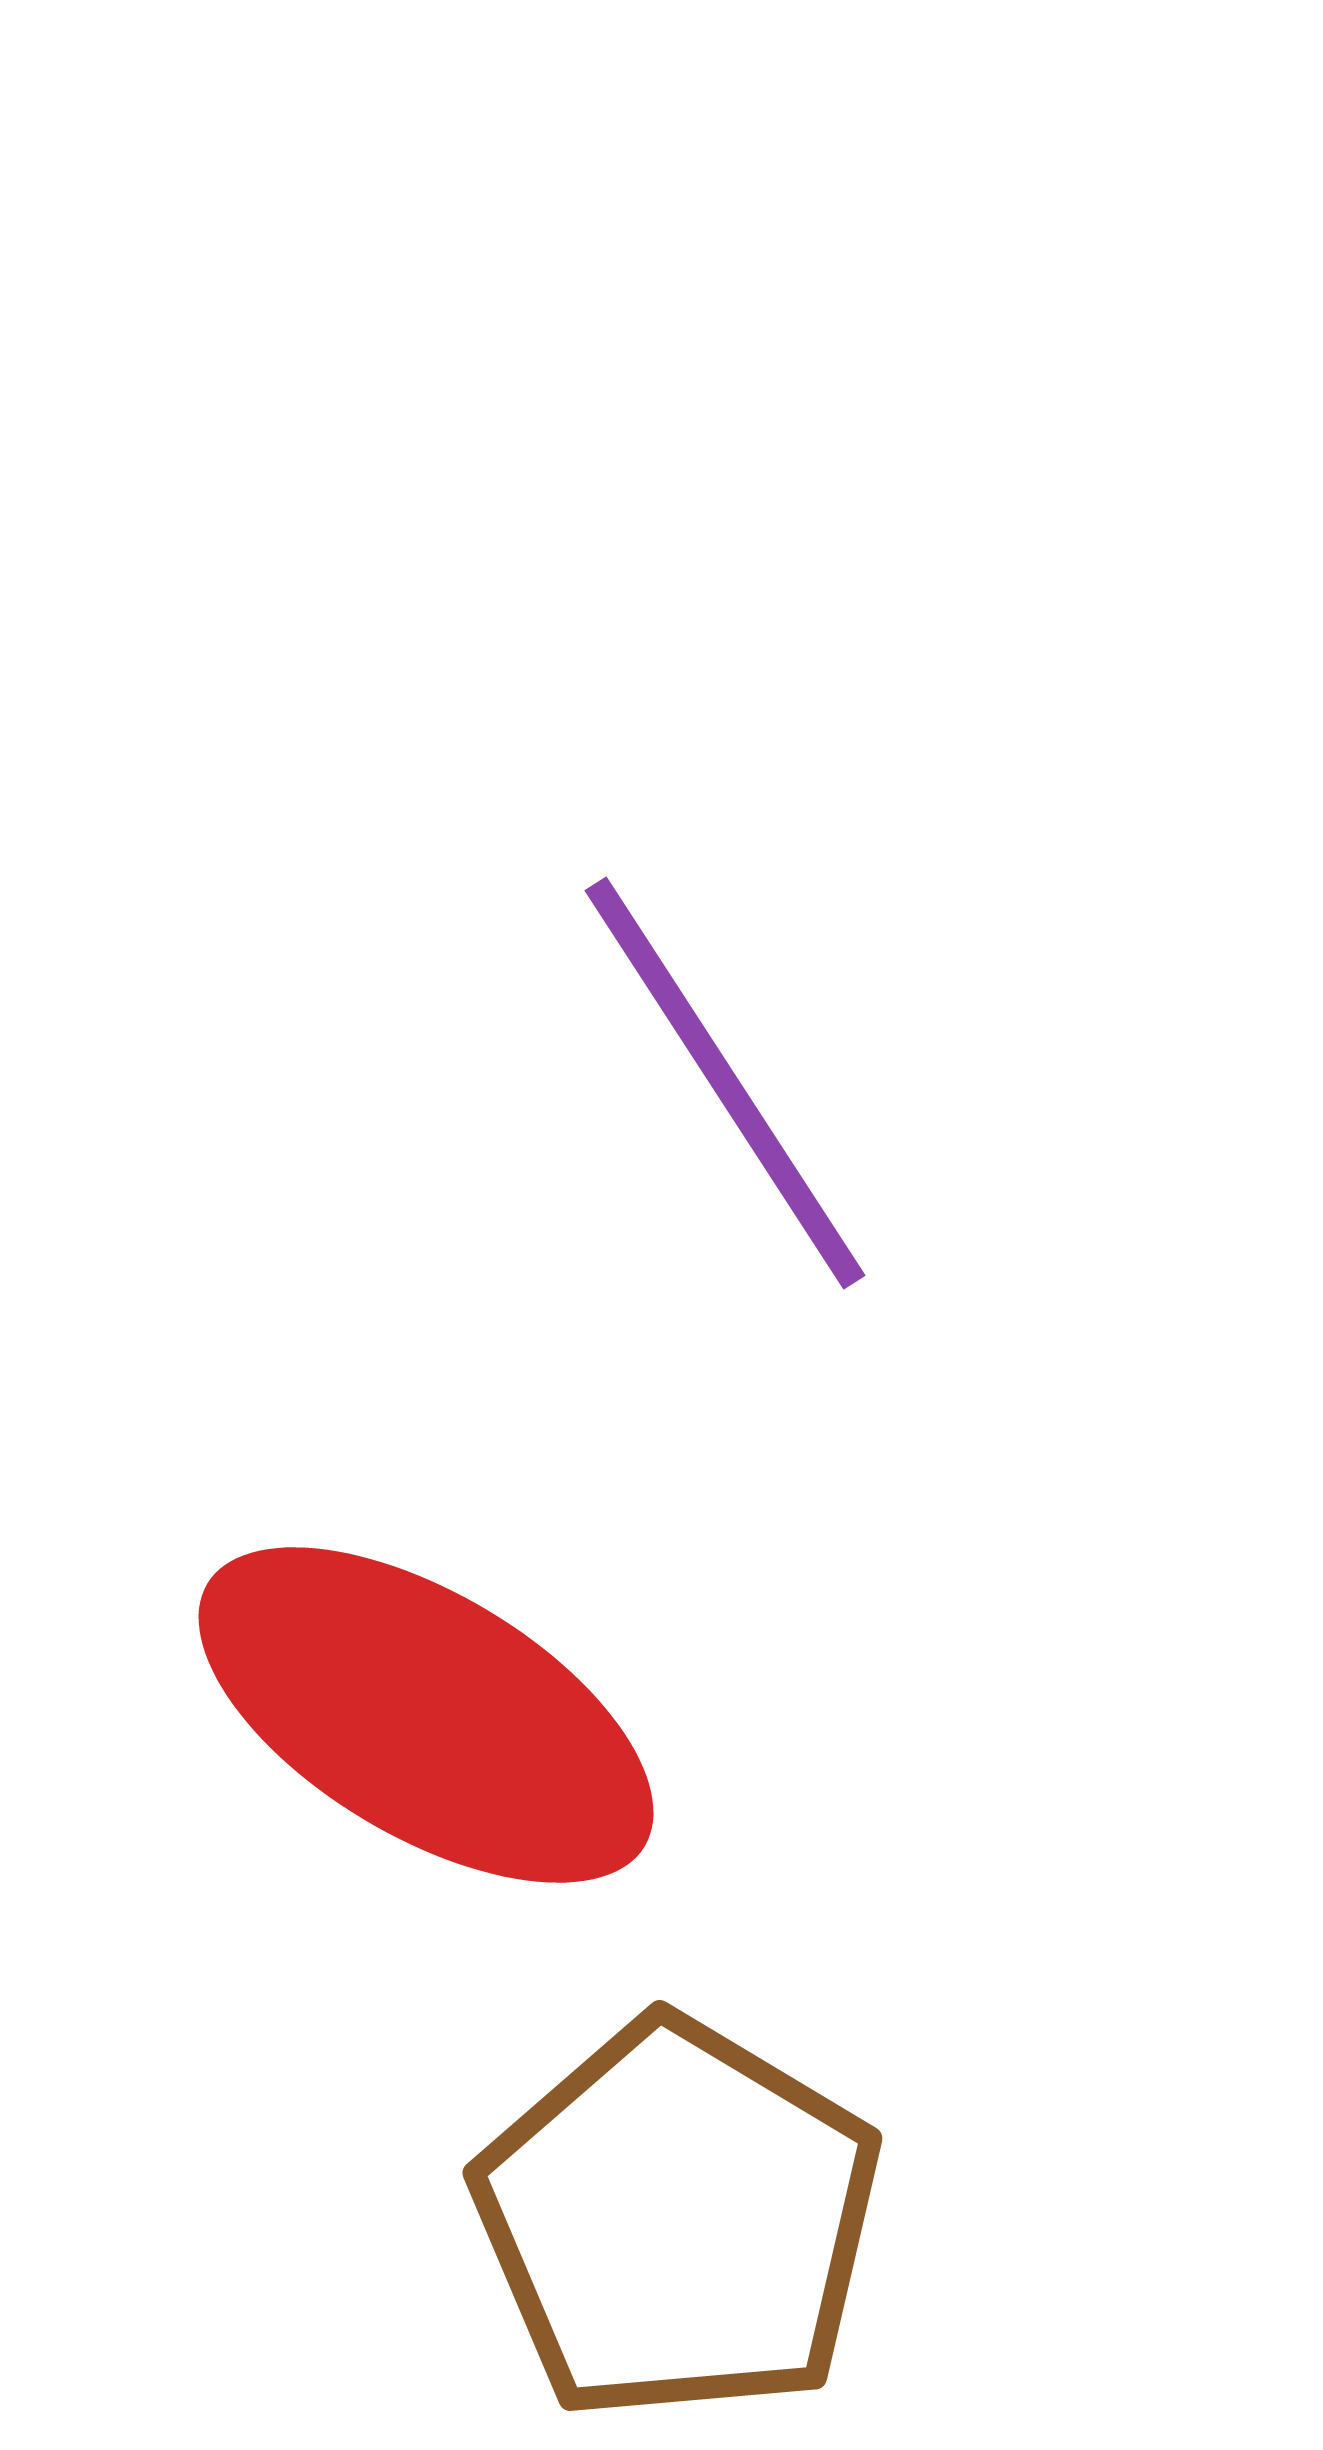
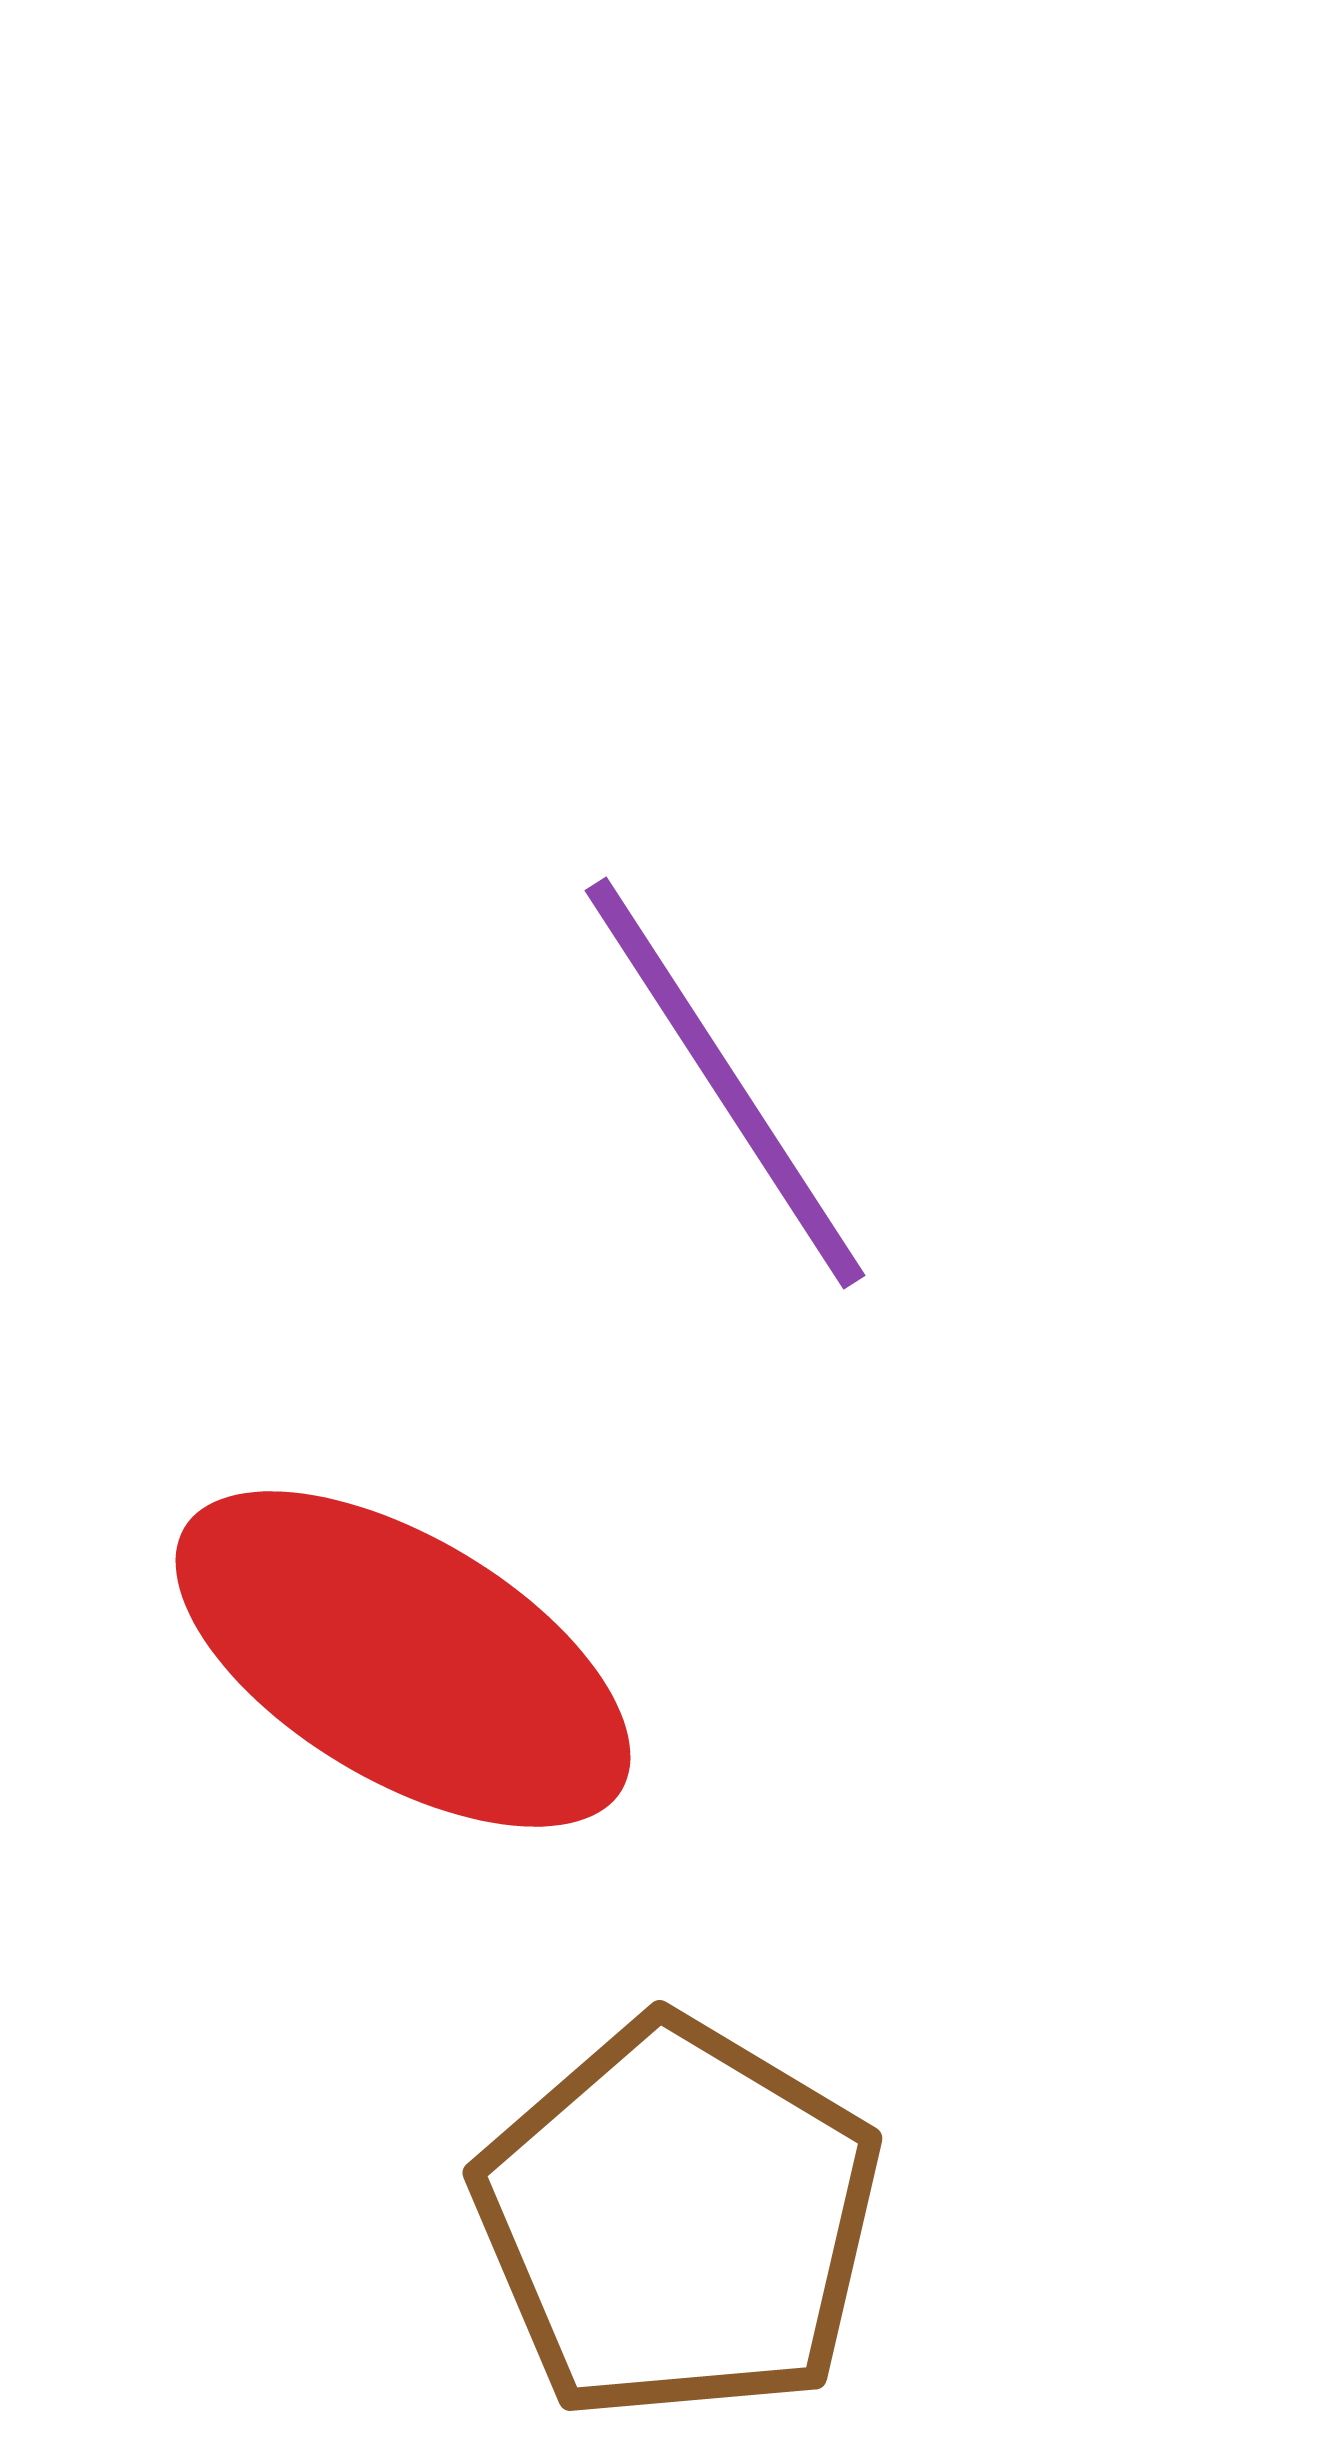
red ellipse: moved 23 px left, 56 px up
